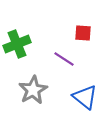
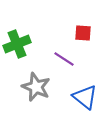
gray star: moved 3 px right, 3 px up; rotated 20 degrees counterclockwise
